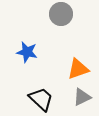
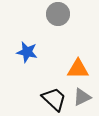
gray circle: moved 3 px left
orange triangle: rotated 20 degrees clockwise
black trapezoid: moved 13 px right
